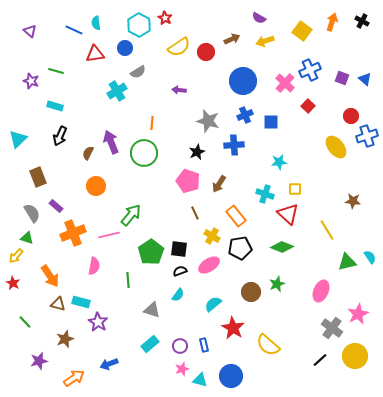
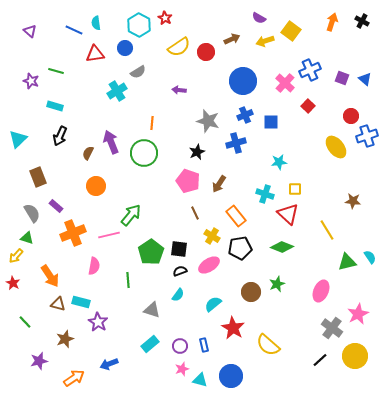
yellow square at (302, 31): moved 11 px left
blue cross at (234, 145): moved 2 px right, 2 px up; rotated 12 degrees counterclockwise
